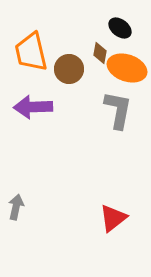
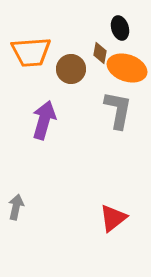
black ellipse: rotated 35 degrees clockwise
orange trapezoid: rotated 81 degrees counterclockwise
brown circle: moved 2 px right
purple arrow: moved 11 px right, 13 px down; rotated 108 degrees clockwise
